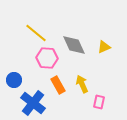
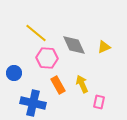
blue circle: moved 7 px up
blue cross: rotated 25 degrees counterclockwise
